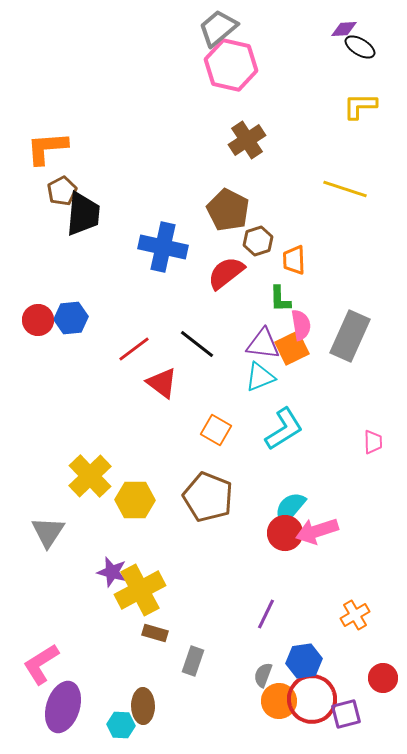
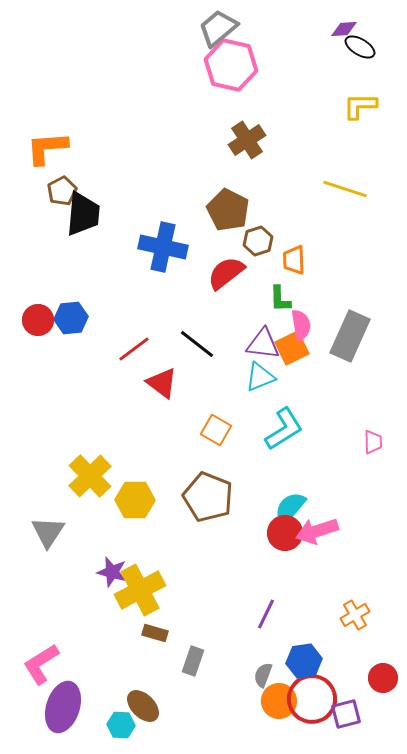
brown ellipse at (143, 706): rotated 44 degrees counterclockwise
